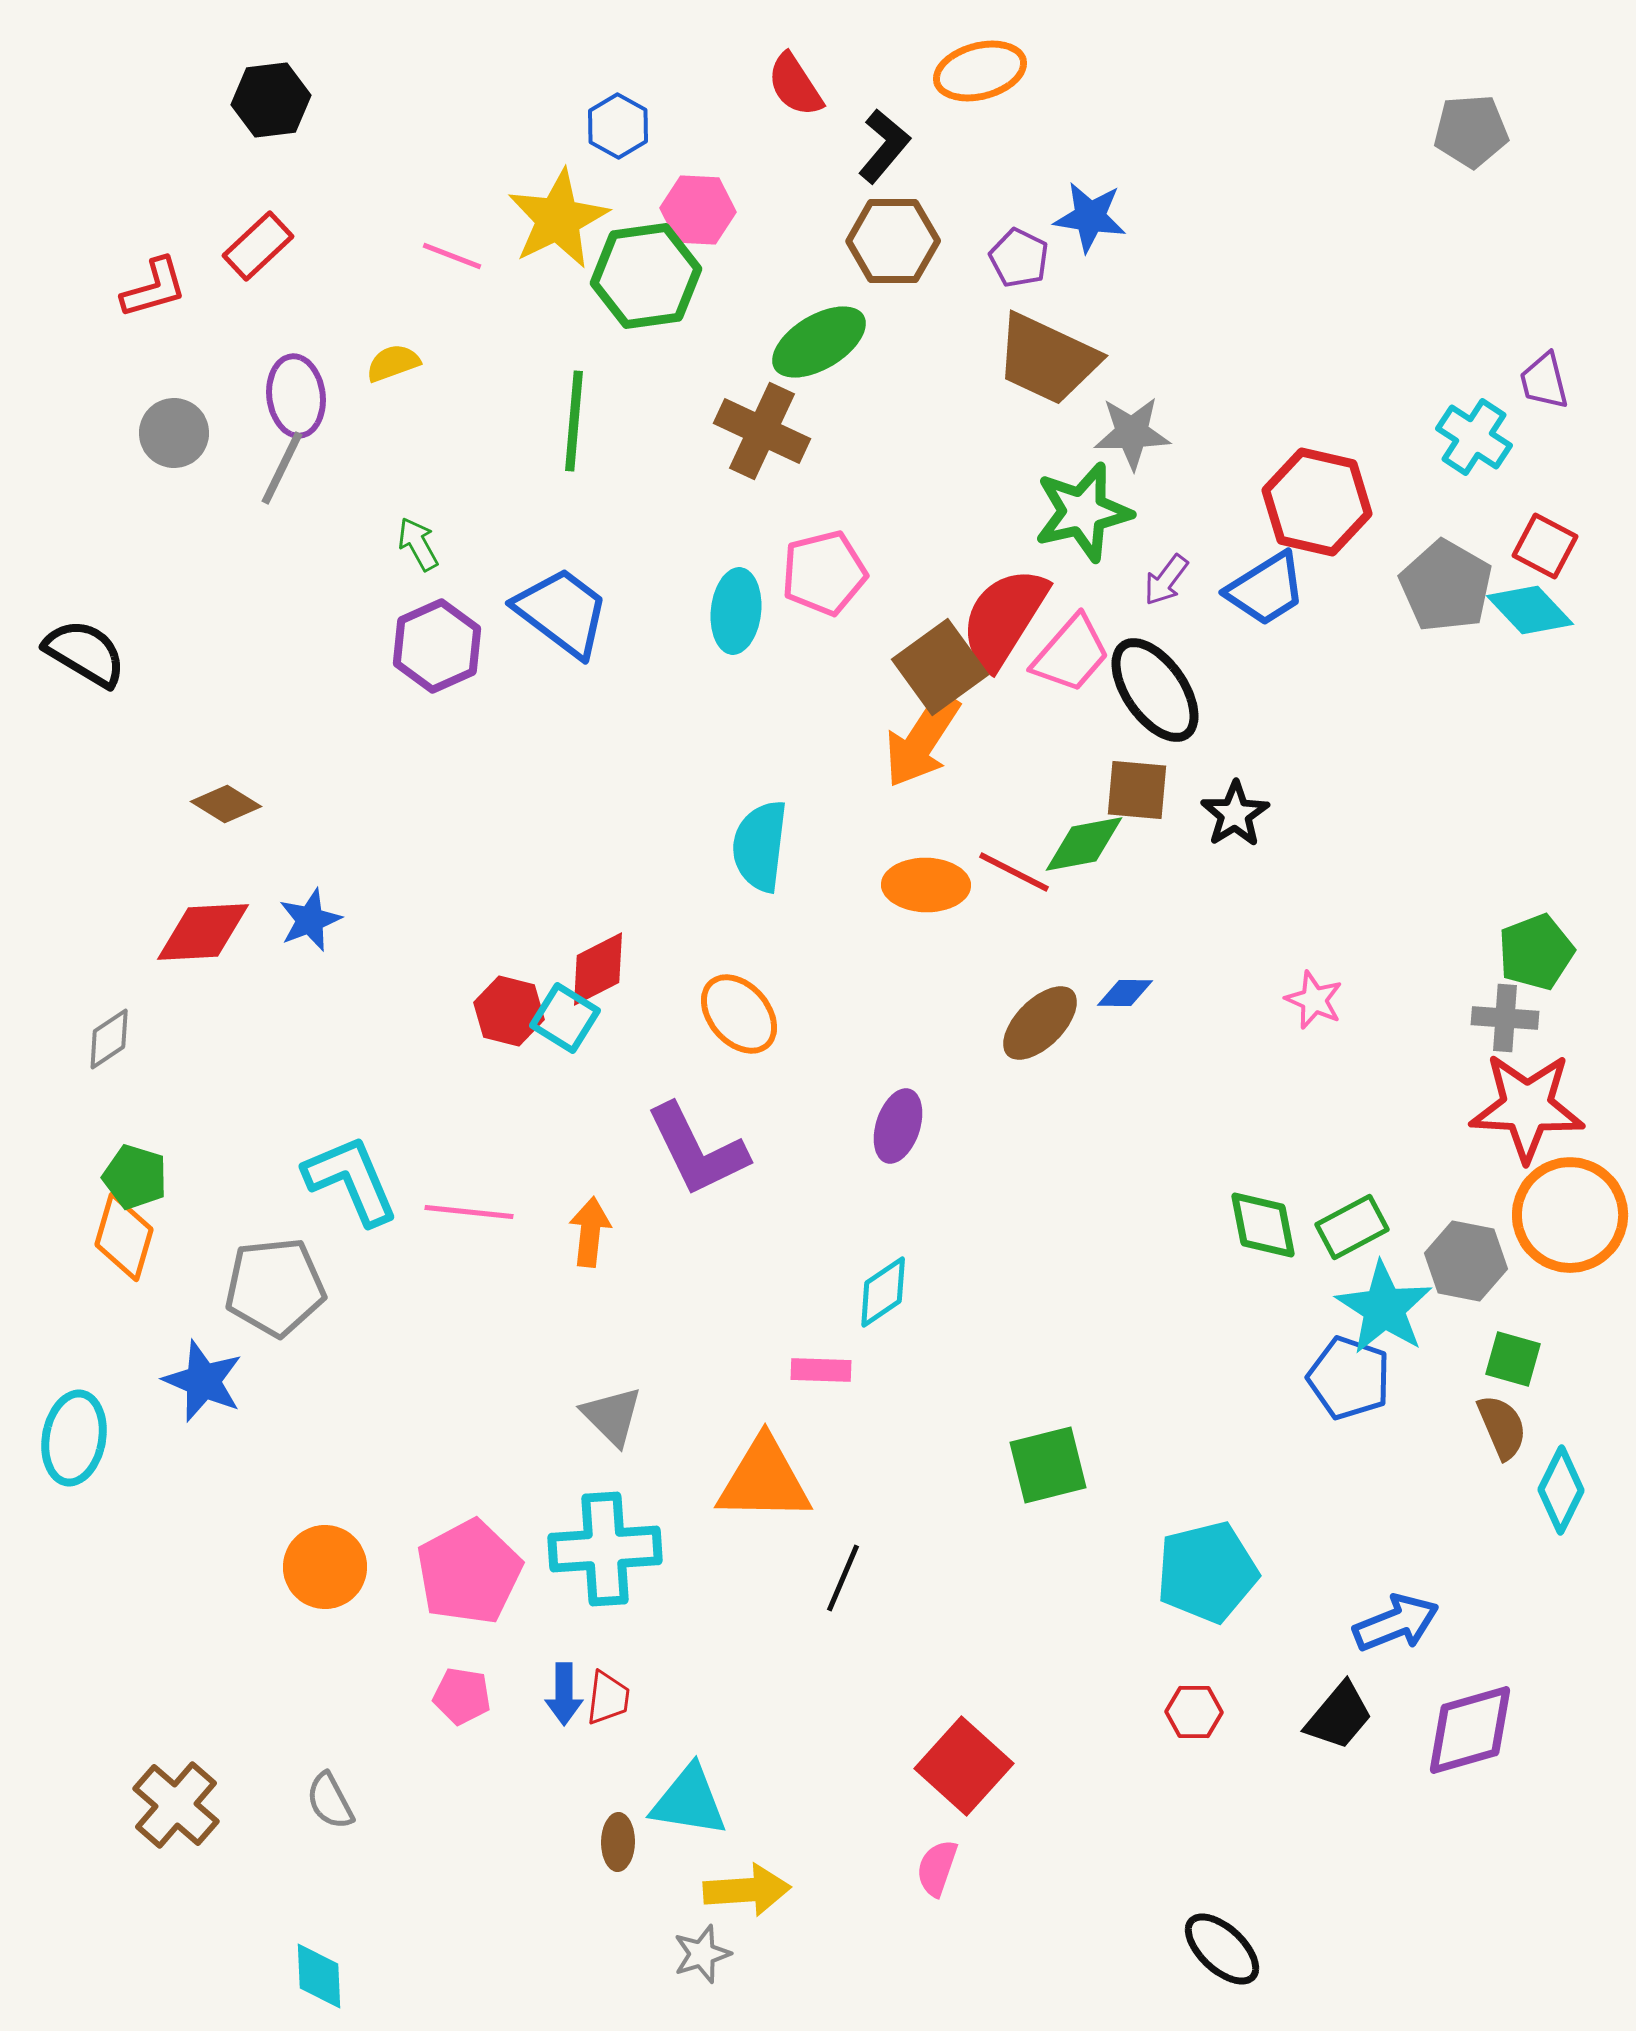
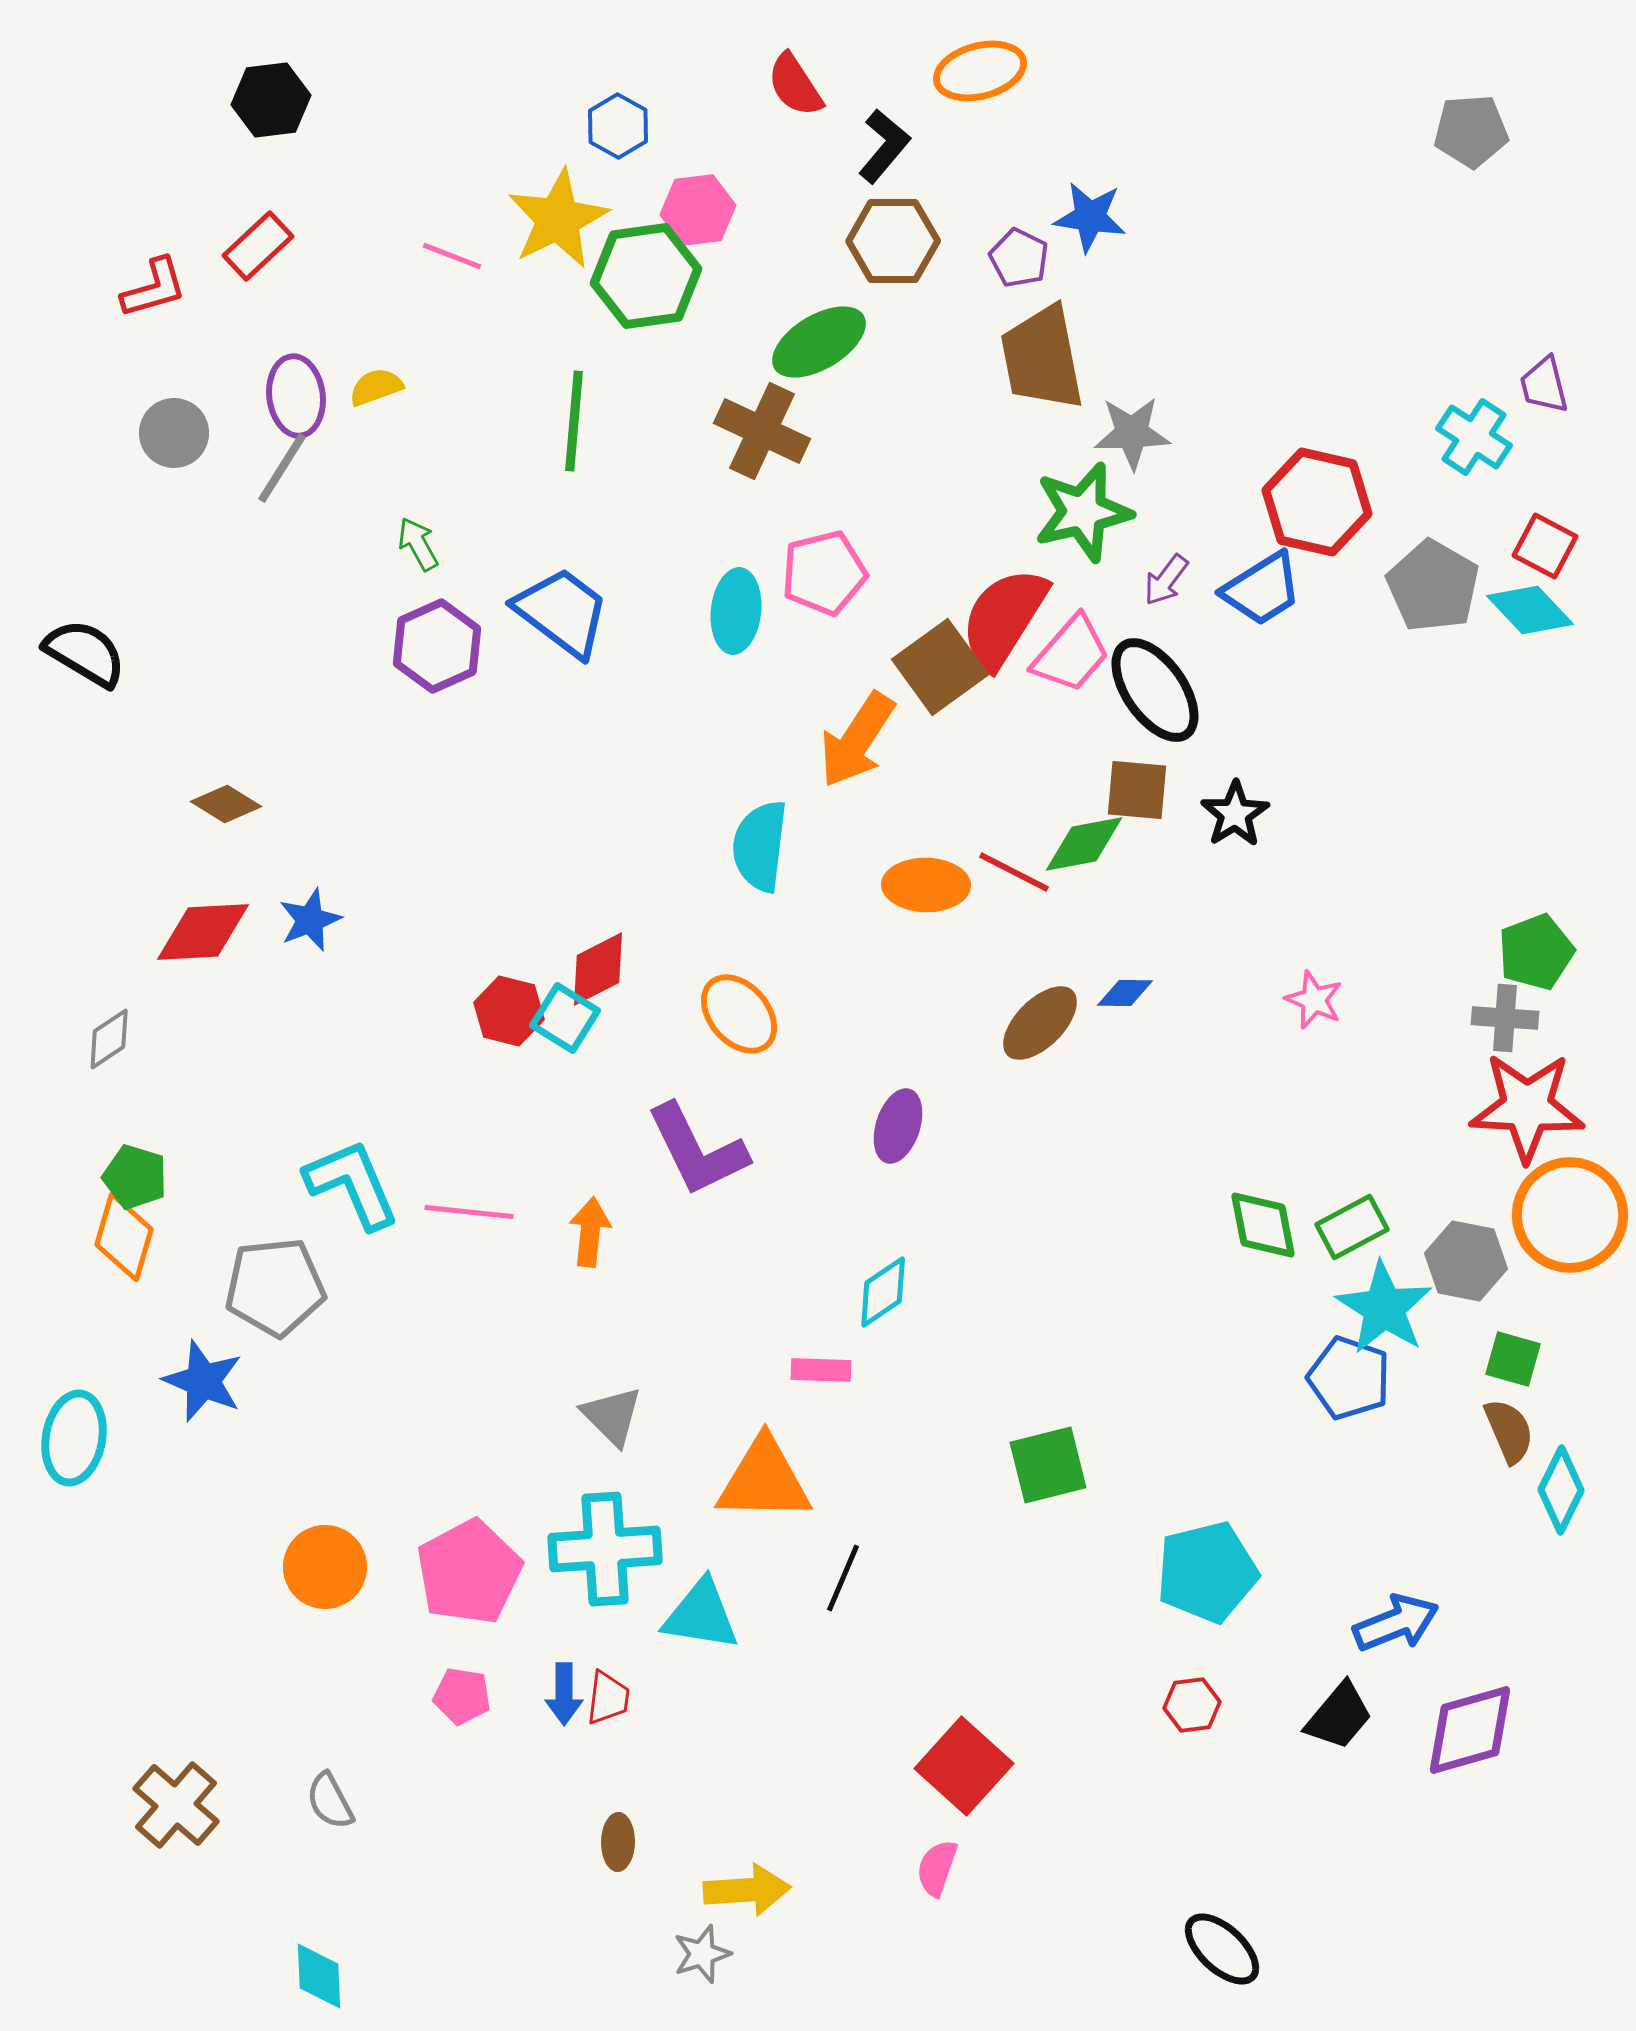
pink hexagon at (698, 210): rotated 10 degrees counterclockwise
brown trapezoid at (1047, 359): moved 5 px left, 1 px up; rotated 54 degrees clockwise
yellow semicircle at (393, 363): moved 17 px left, 24 px down
purple trapezoid at (1544, 381): moved 4 px down
gray line at (282, 468): rotated 6 degrees clockwise
gray pentagon at (1446, 586): moved 13 px left
blue trapezoid at (1266, 589): moved 4 px left
orange arrow at (922, 740): moved 65 px left
cyan L-shape at (351, 1180): moved 1 px right, 4 px down
brown semicircle at (1502, 1427): moved 7 px right, 4 px down
red hexagon at (1194, 1712): moved 2 px left, 7 px up; rotated 8 degrees counterclockwise
cyan triangle at (689, 1801): moved 12 px right, 186 px up
